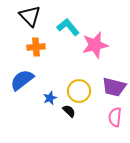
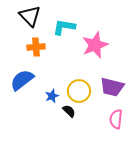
cyan L-shape: moved 4 px left; rotated 40 degrees counterclockwise
pink star: rotated 8 degrees counterclockwise
purple trapezoid: moved 2 px left
blue star: moved 2 px right, 2 px up
pink semicircle: moved 1 px right, 2 px down
